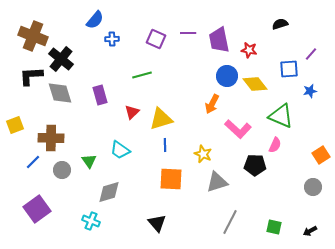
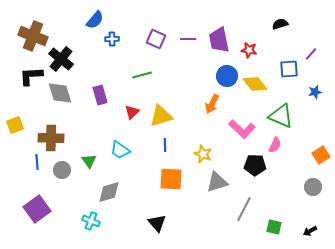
purple line at (188, 33): moved 6 px down
blue star at (310, 91): moved 5 px right, 1 px down
yellow triangle at (161, 119): moved 3 px up
pink L-shape at (238, 129): moved 4 px right
blue line at (33, 162): moved 4 px right; rotated 49 degrees counterclockwise
gray line at (230, 222): moved 14 px right, 13 px up
